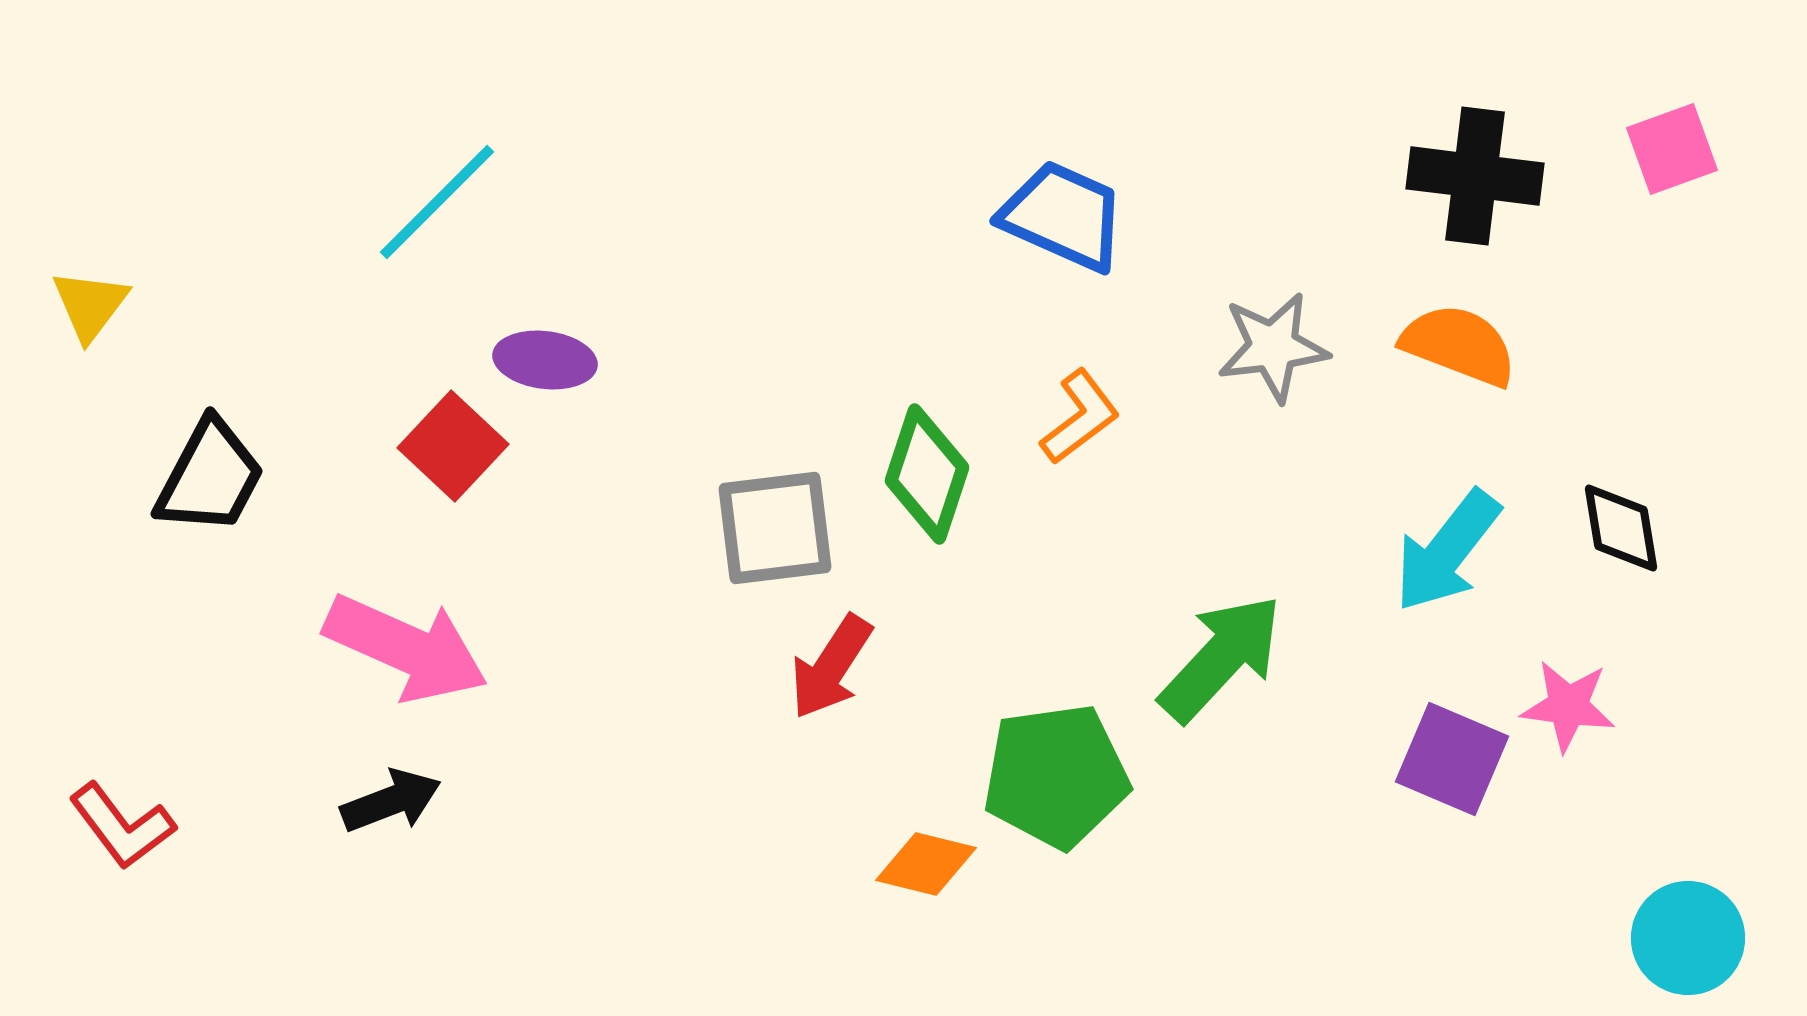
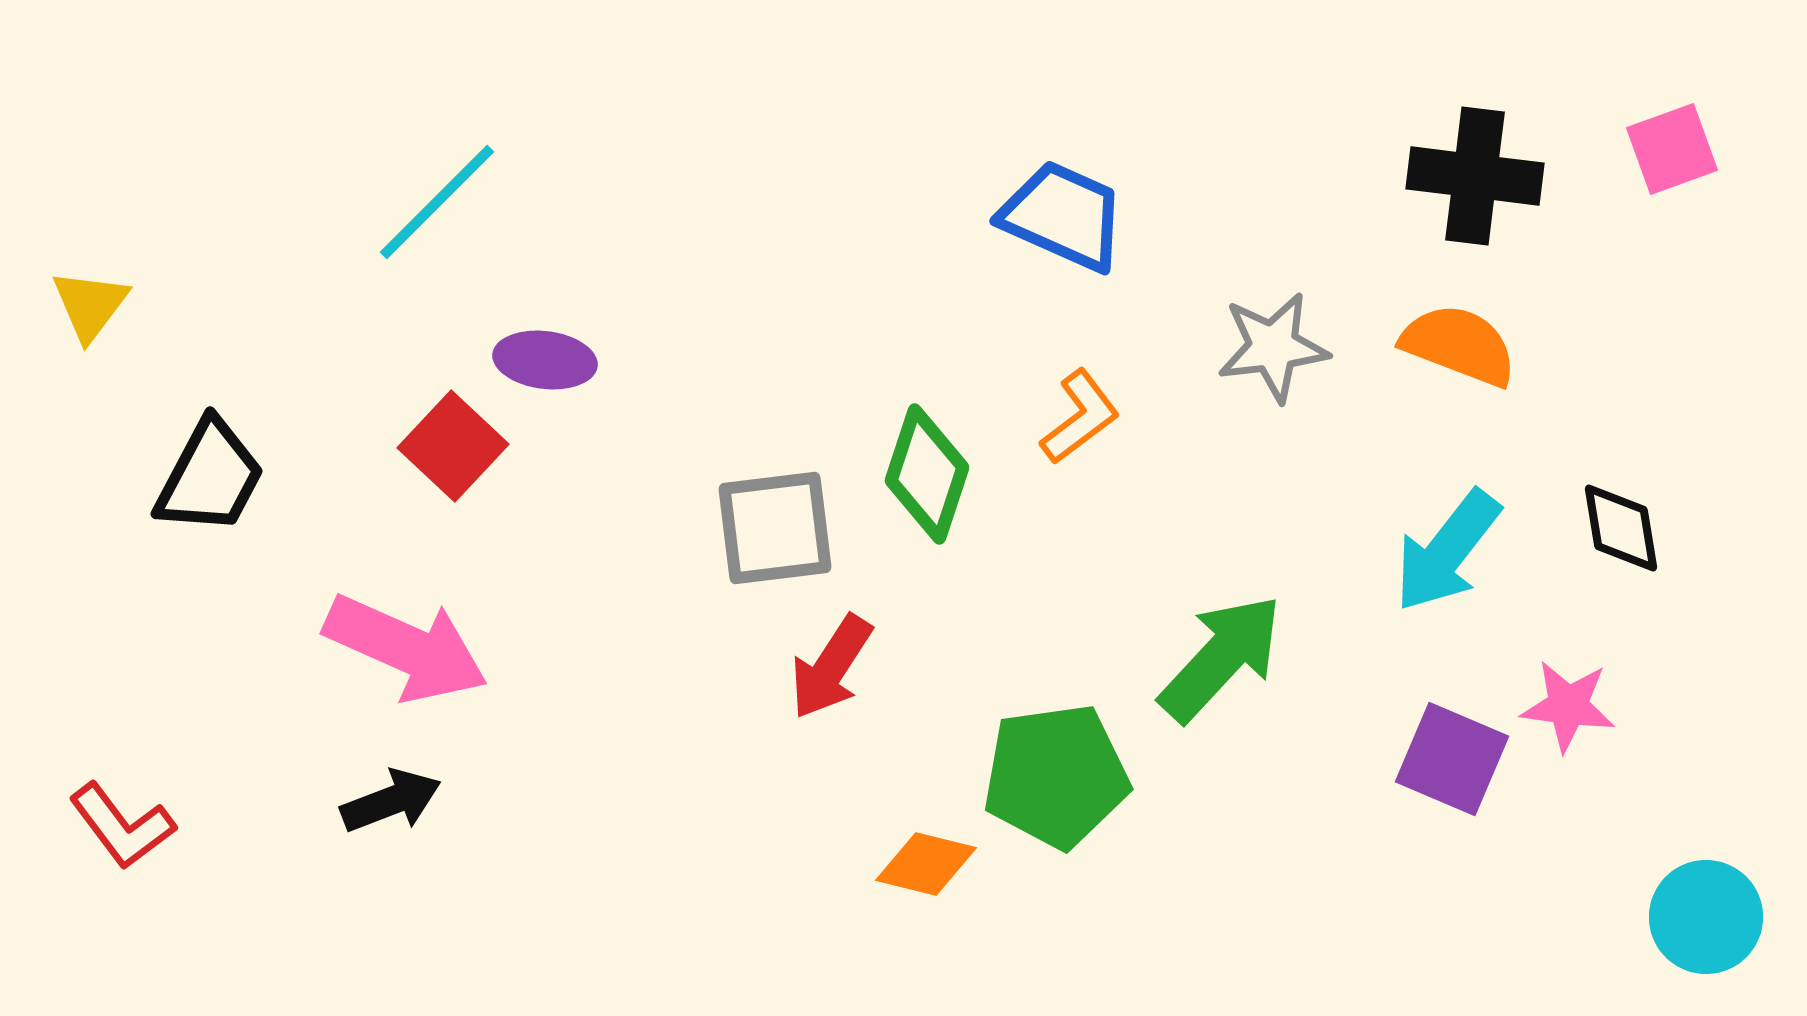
cyan circle: moved 18 px right, 21 px up
